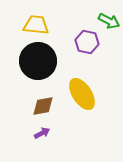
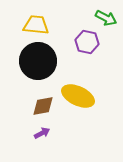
green arrow: moved 3 px left, 3 px up
yellow ellipse: moved 4 px left, 2 px down; rotated 32 degrees counterclockwise
